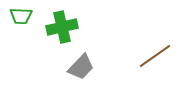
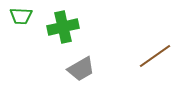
green cross: moved 1 px right
gray trapezoid: moved 2 px down; rotated 16 degrees clockwise
